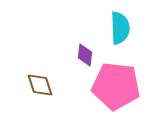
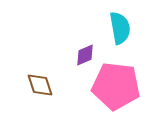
cyan semicircle: rotated 8 degrees counterclockwise
purple diamond: rotated 60 degrees clockwise
